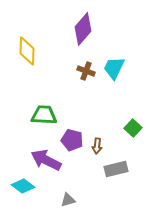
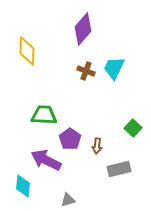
purple pentagon: moved 2 px left, 1 px up; rotated 20 degrees clockwise
gray rectangle: moved 3 px right
cyan diamond: rotated 60 degrees clockwise
